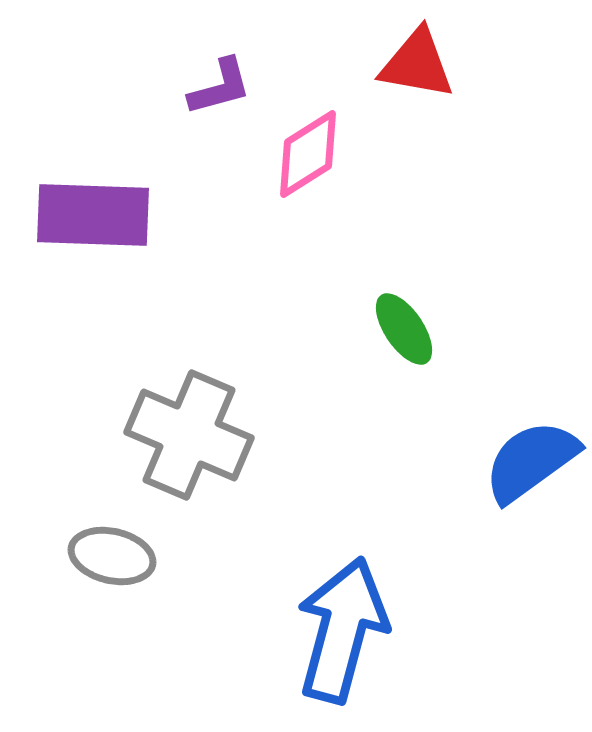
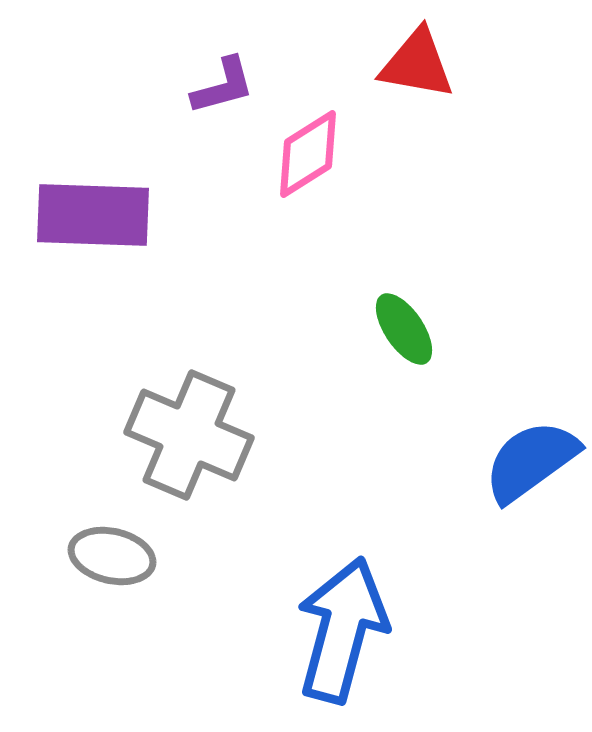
purple L-shape: moved 3 px right, 1 px up
